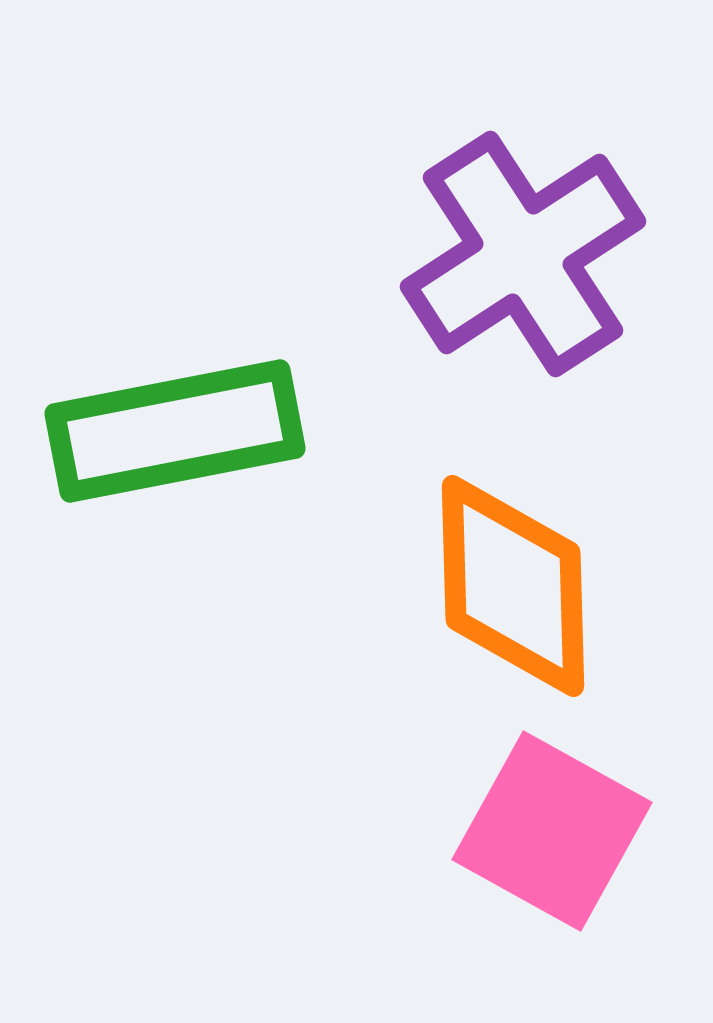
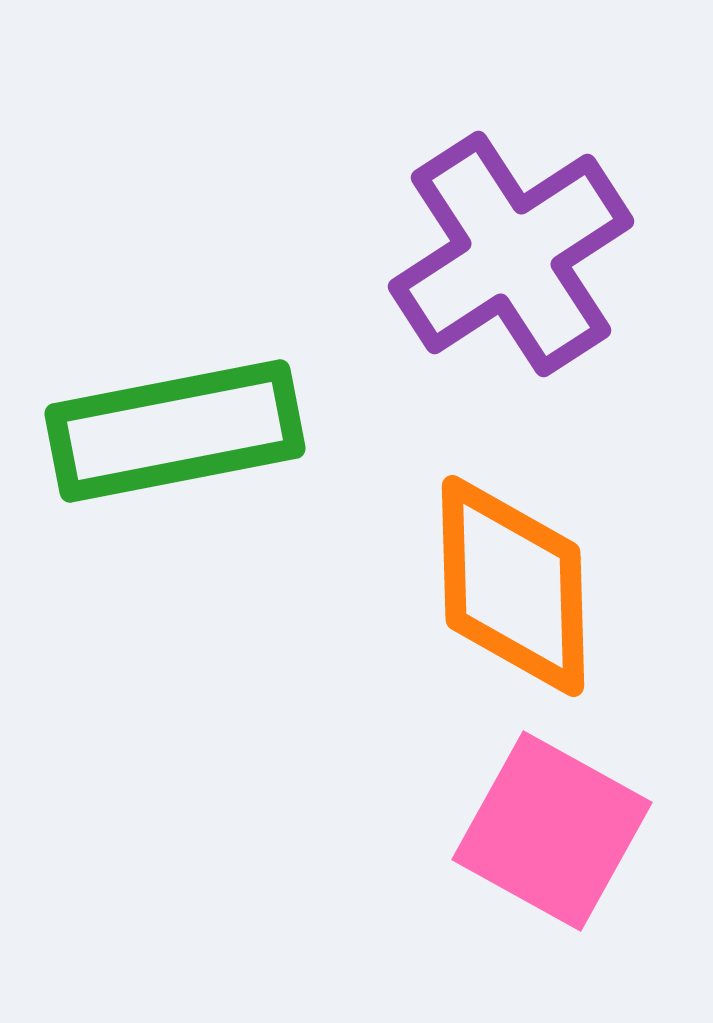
purple cross: moved 12 px left
